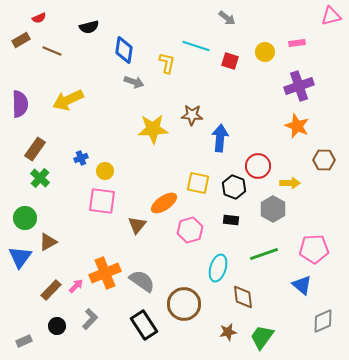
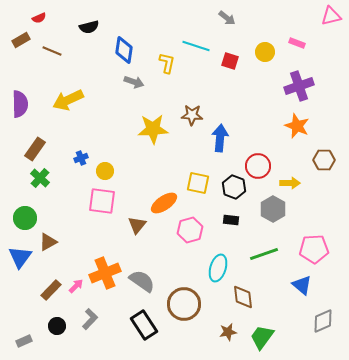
pink rectangle at (297, 43): rotated 28 degrees clockwise
